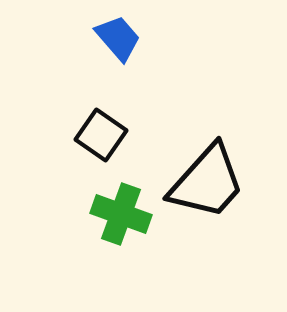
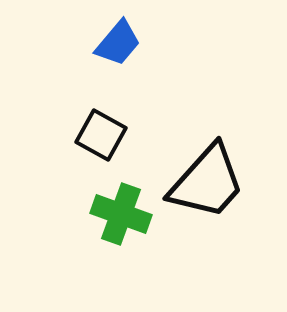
blue trapezoid: moved 5 px down; rotated 81 degrees clockwise
black square: rotated 6 degrees counterclockwise
